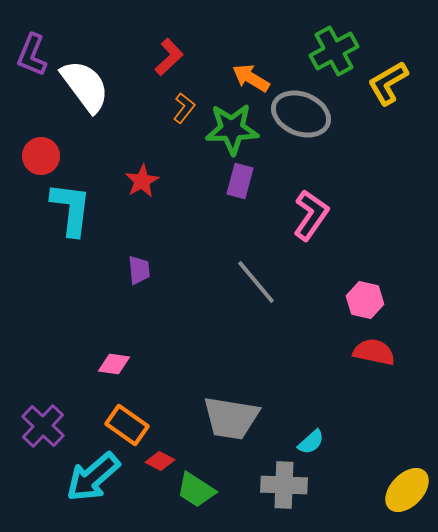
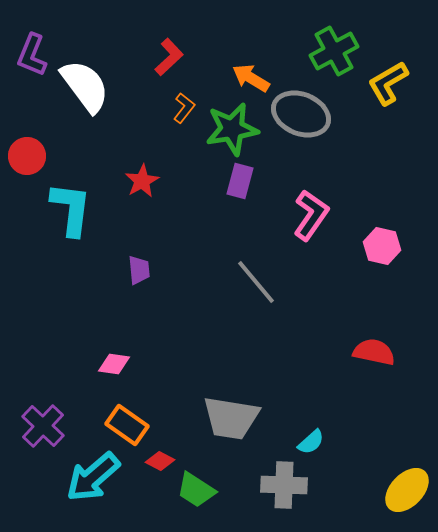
green star: rotated 8 degrees counterclockwise
red circle: moved 14 px left
pink hexagon: moved 17 px right, 54 px up
